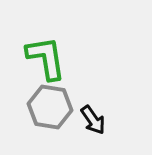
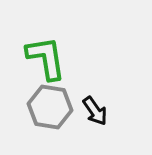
black arrow: moved 2 px right, 9 px up
